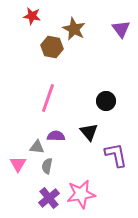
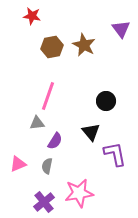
brown star: moved 10 px right, 16 px down
brown hexagon: rotated 20 degrees counterclockwise
pink line: moved 2 px up
black triangle: moved 2 px right
purple semicircle: moved 1 px left, 5 px down; rotated 120 degrees clockwise
gray triangle: moved 24 px up; rotated 14 degrees counterclockwise
purple L-shape: moved 1 px left, 1 px up
pink triangle: rotated 36 degrees clockwise
pink star: moved 2 px left, 1 px up
purple cross: moved 5 px left, 4 px down
